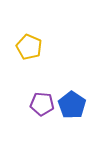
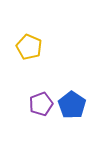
purple pentagon: moved 1 px left; rotated 25 degrees counterclockwise
